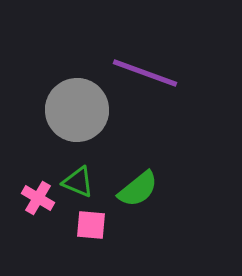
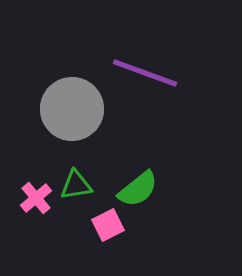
gray circle: moved 5 px left, 1 px up
green triangle: moved 2 px left, 3 px down; rotated 32 degrees counterclockwise
pink cross: moved 2 px left; rotated 20 degrees clockwise
pink square: moved 17 px right; rotated 32 degrees counterclockwise
